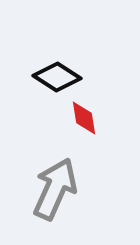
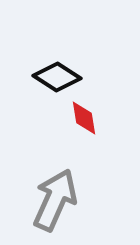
gray arrow: moved 11 px down
